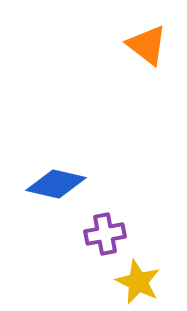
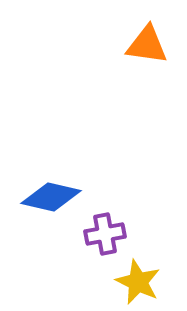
orange triangle: rotated 30 degrees counterclockwise
blue diamond: moved 5 px left, 13 px down
